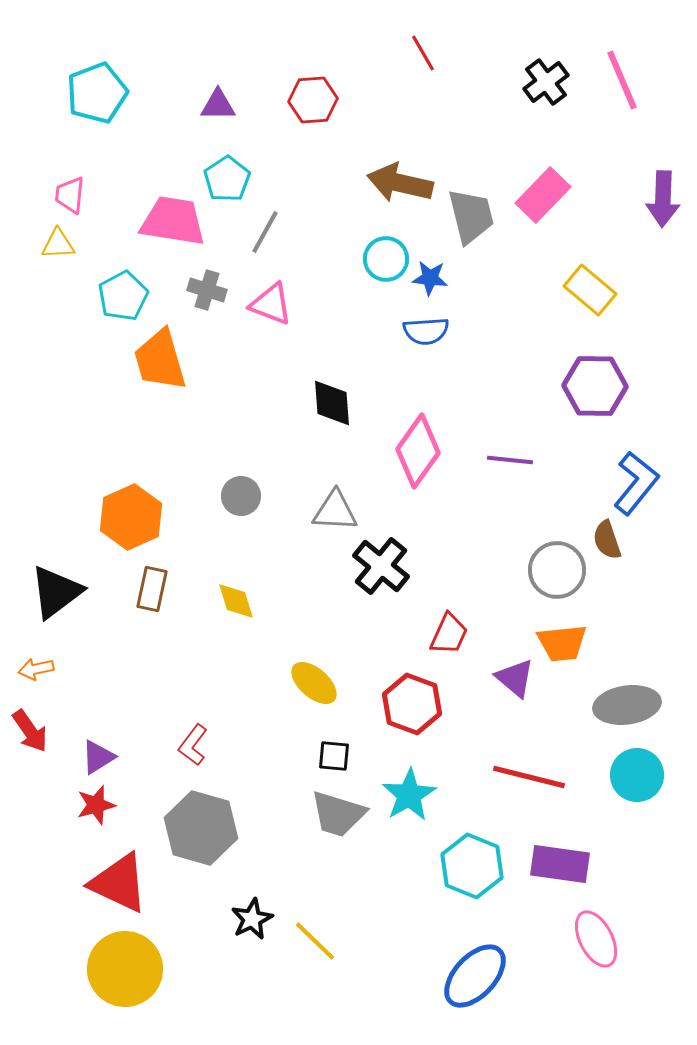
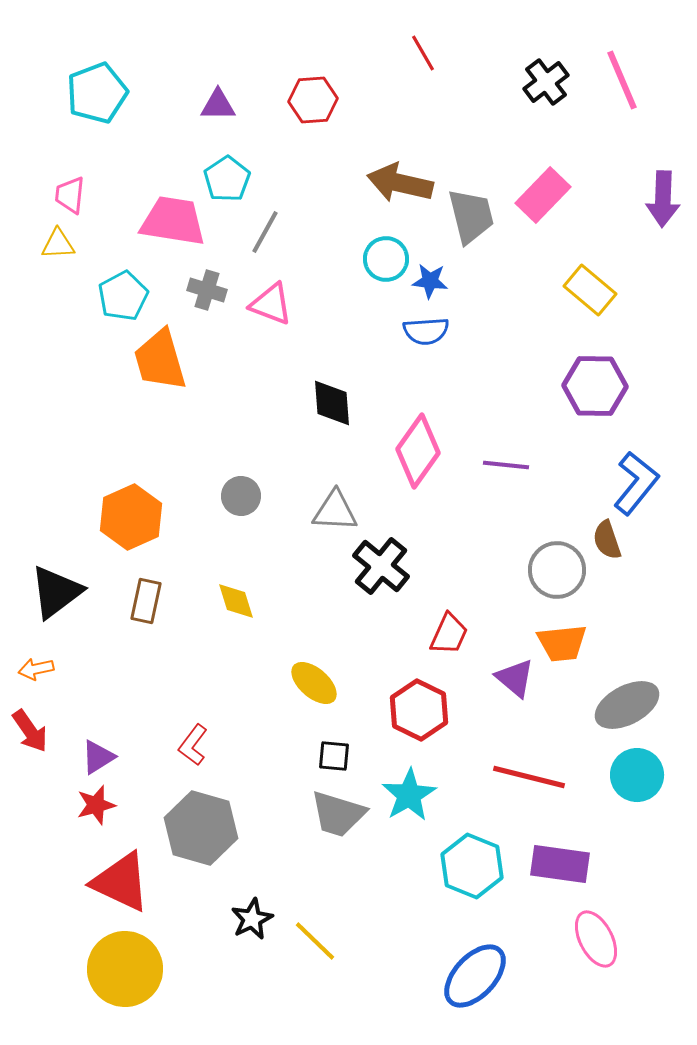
blue star at (430, 278): moved 3 px down
purple line at (510, 460): moved 4 px left, 5 px down
brown rectangle at (152, 589): moved 6 px left, 12 px down
red hexagon at (412, 704): moved 7 px right, 6 px down; rotated 6 degrees clockwise
gray ellipse at (627, 705): rotated 20 degrees counterclockwise
red triangle at (119, 883): moved 2 px right, 1 px up
